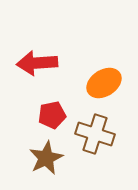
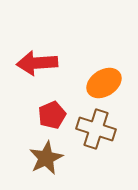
red pentagon: rotated 12 degrees counterclockwise
brown cross: moved 1 px right, 5 px up
